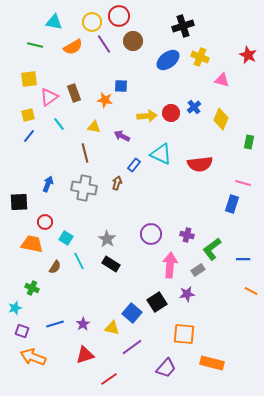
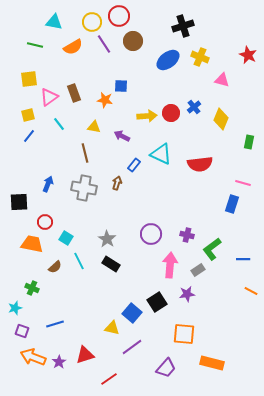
brown semicircle at (55, 267): rotated 16 degrees clockwise
purple star at (83, 324): moved 24 px left, 38 px down
